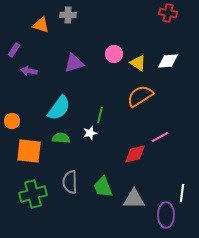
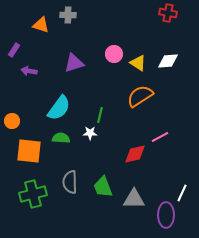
white star: rotated 16 degrees clockwise
white line: rotated 18 degrees clockwise
